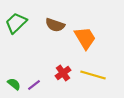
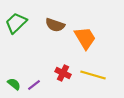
red cross: rotated 28 degrees counterclockwise
